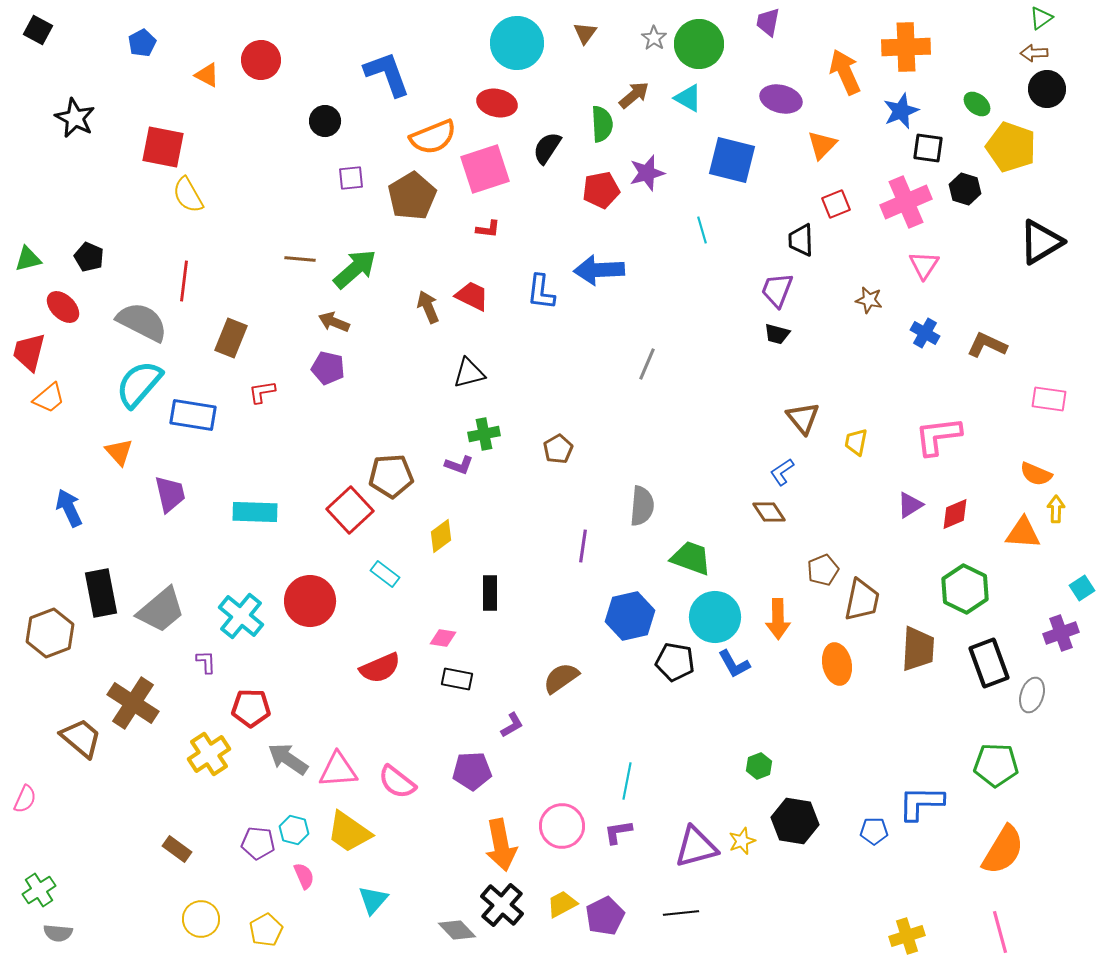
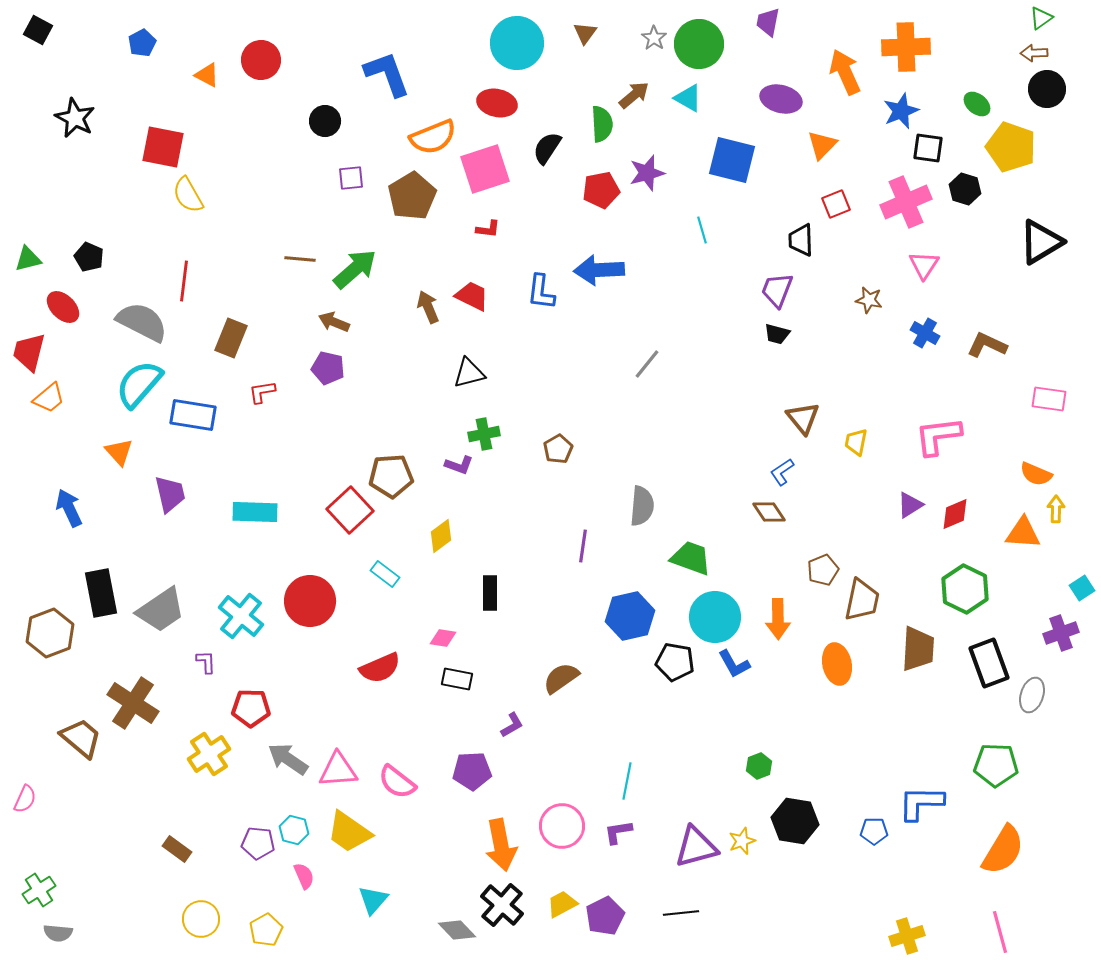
gray line at (647, 364): rotated 16 degrees clockwise
gray trapezoid at (161, 610): rotated 6 degrees clockwise
